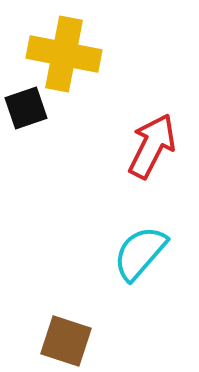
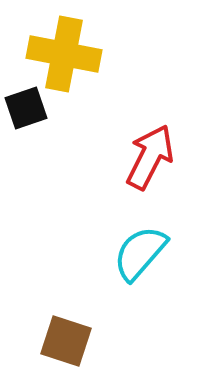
red arrow: moved 2 px left, 11 px down
